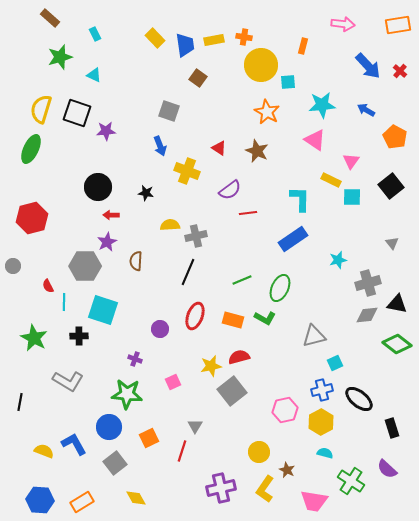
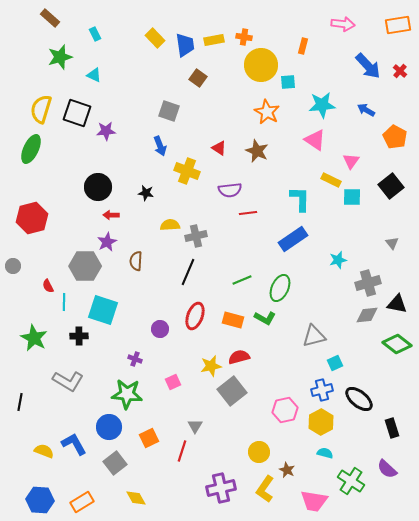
purple semicircle at (230, 190): rotated 30 degrees clockwise
